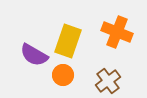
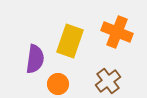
yellow rectangle: moved 2 px right
purple semicircle: moved 1 px right, 4 px down; rotated 112 degrees counterclockwise
orange circle: moved 5 px left, 9 px down
